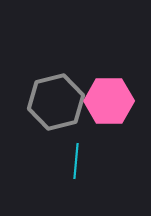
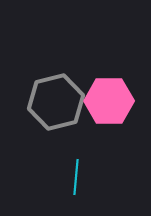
cyan line: moved 16 px down
